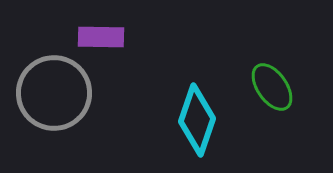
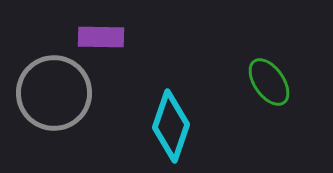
green ellipse: moved 3 px left, 5 px up
cyan diamond: moved 26 px left, 6 px down
